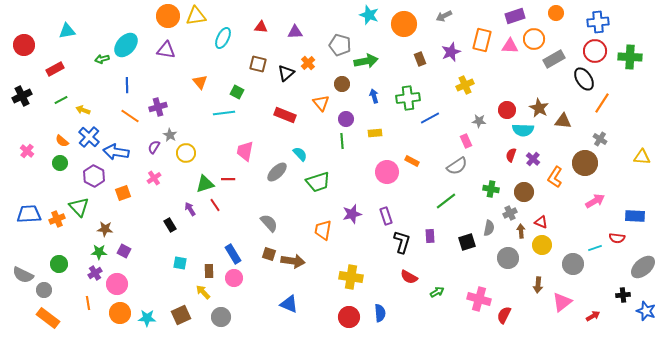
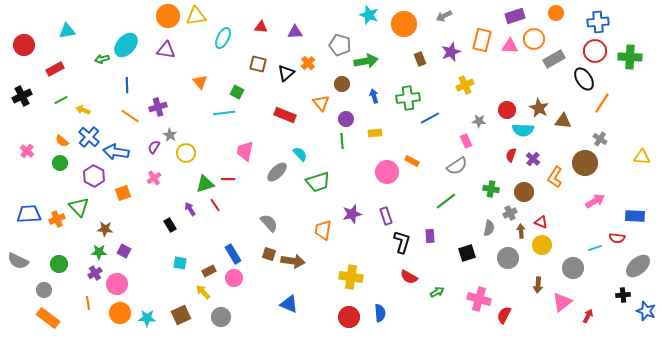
black square at (467, 242): moved 11 px down
gray circle at (573, 264): moved 4 px down
gray ellipse at (643, 267): moved 5 px left, 1 px up
brown rectangle at (209, 271): rotated 64 degrees clockwise
gray semicircle at (23, 275): moved 5 px left, 14 px up
red arrow at (593, 316): moved 5 px left; rotated 32 degrees counterclockwise
